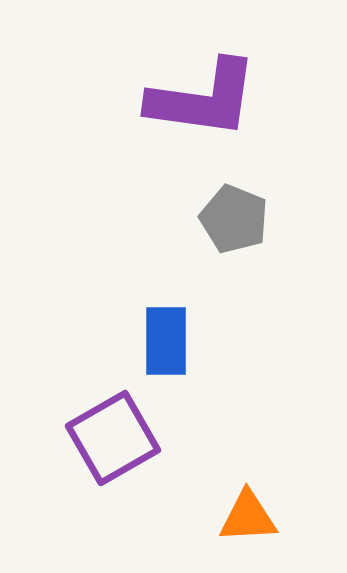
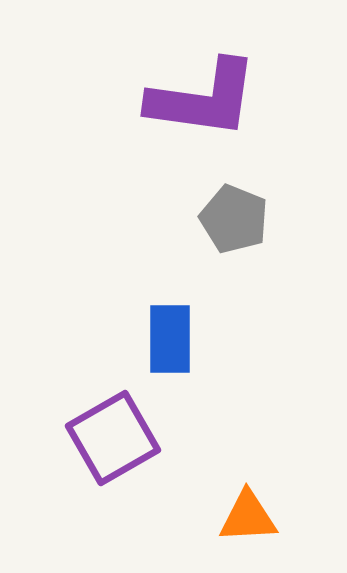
blue rectangle: moved 4 px right, 2 px up
